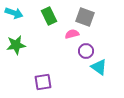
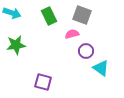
cyan arrow: moved 2 px left
gray square: moved 3 px left, 2 px up
cyan triangle: moved 2 px right, 1 px down
purple square: rotated 24 degrees clockwise
